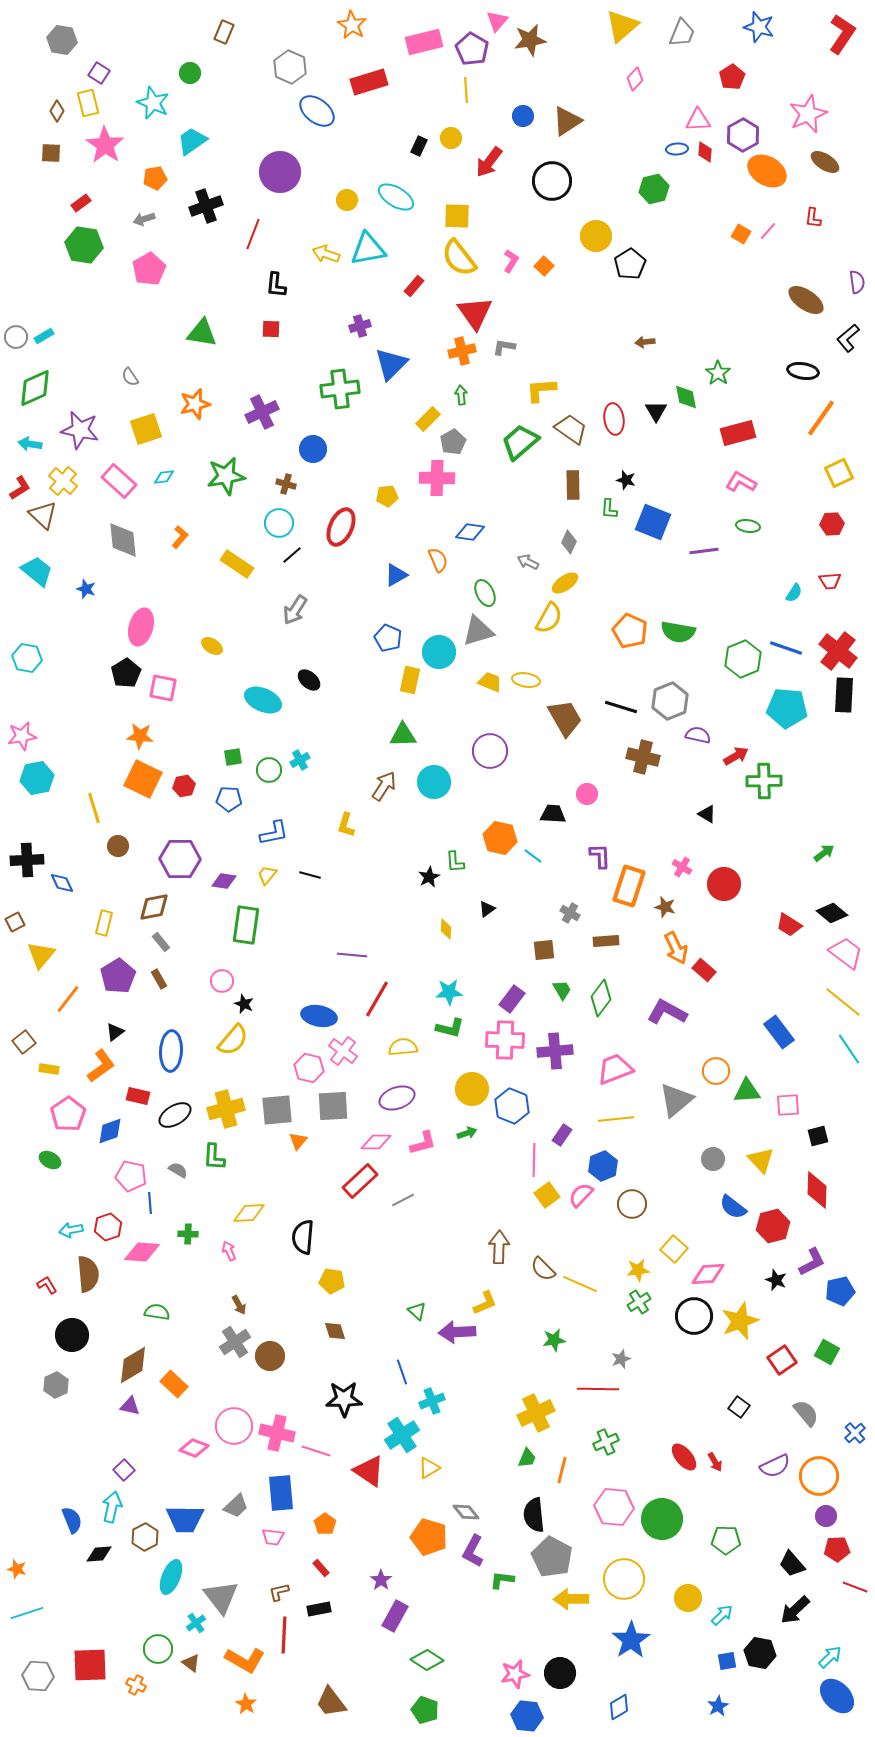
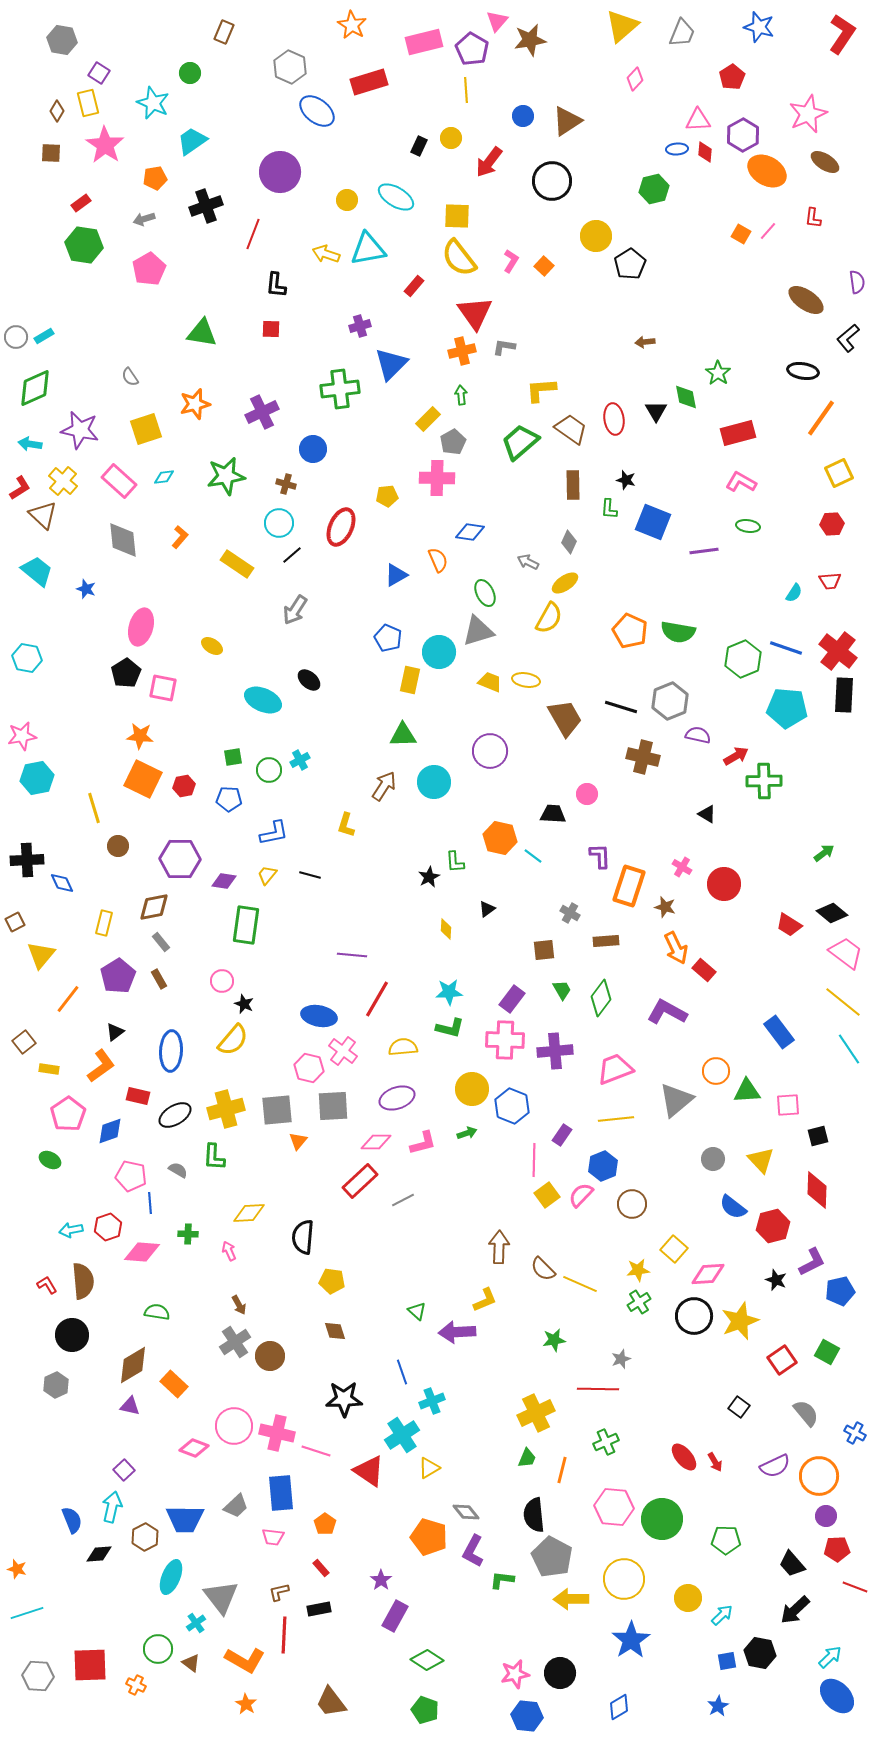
brown semicircle at (88, 1274): moved 5 px left, 7 px down
yellow L-shape at (485, 1303): moved 3 px up
blue cross at (855, 1433): rotated 20 degrees counterclockwise
